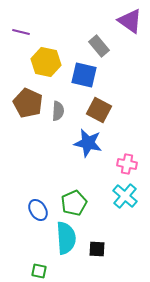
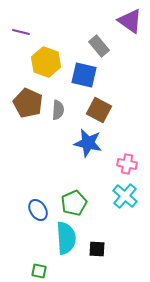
yellow hexagon: rotated 8 degrees clockwise
gray semicircle: moved 1 px up
